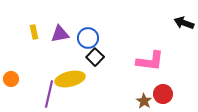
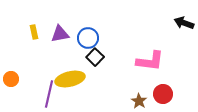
brown star: moved 5 px left
